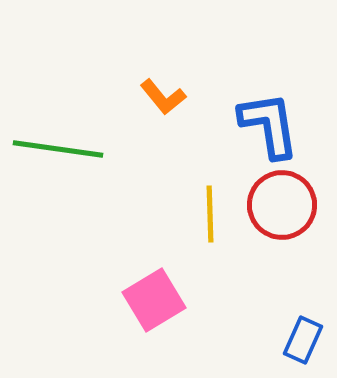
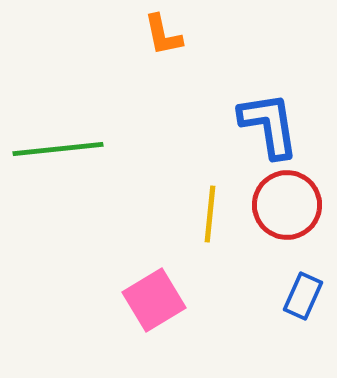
orange L-shape: moved 62 px up; rotated 27 degrees clockwise
green line: rotated 14 degrees counterclockwise
red circle: moved 5 px right
yellow line: rotated 8 degrees clockwise
blue rectangle: moved 44 px up
